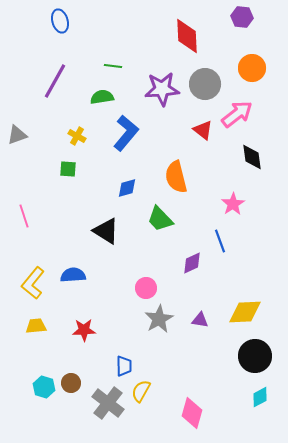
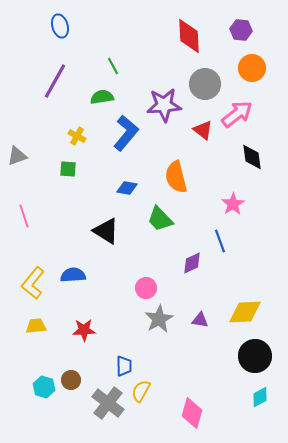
purple hexagon: moved 1 px left, 13 px down
blue ellipse: moved 5 px down
red diamond: moved 2 px right
green line: rotated 54 degrees clockwise
purple star: moved 2 px right, 16 px down
gray triangle: moved 21 px down
blue diamond: rotated 25 degrees clockwise
brown circle: moved 3 px up
